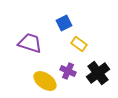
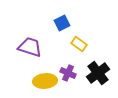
blue square: moved 2 px left
purple trapezoid: moved 4 px down
purple cross: moved 2 px down
yellow ellipse: rotated 40 degrees counterclockwise
